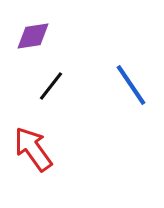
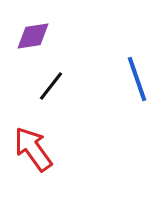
blue line: moved 6 px right, 6 px up; rotated 15 degrees clockwise
